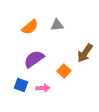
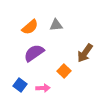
gray triangle: moved 1 px left
purple semicircle: moved 6 px up
blue square: moved 1 px left; rotated 16 degrees clockwise
